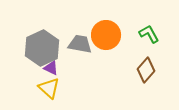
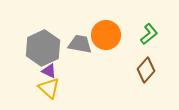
green L-shape: rotated 80 degrees clockwise
gray hexagon: moved 1 px right
purple triangle: moved 2 px left, 3 px down
